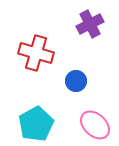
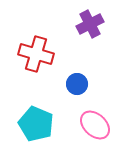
red cross: moved 1 px down
blue circle: moved 1 px right, 3 px down
cyan pentagon: rotated 20 degrees counterclockwise
